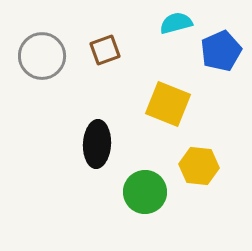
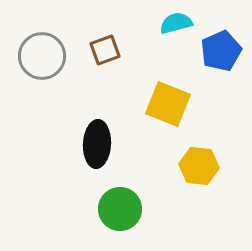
green circle: moved 25 px left, 17 px down
